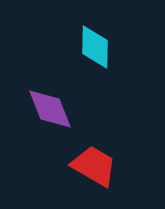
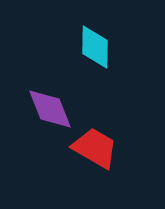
red trapezoid: moved 1 px right, 18 px up
